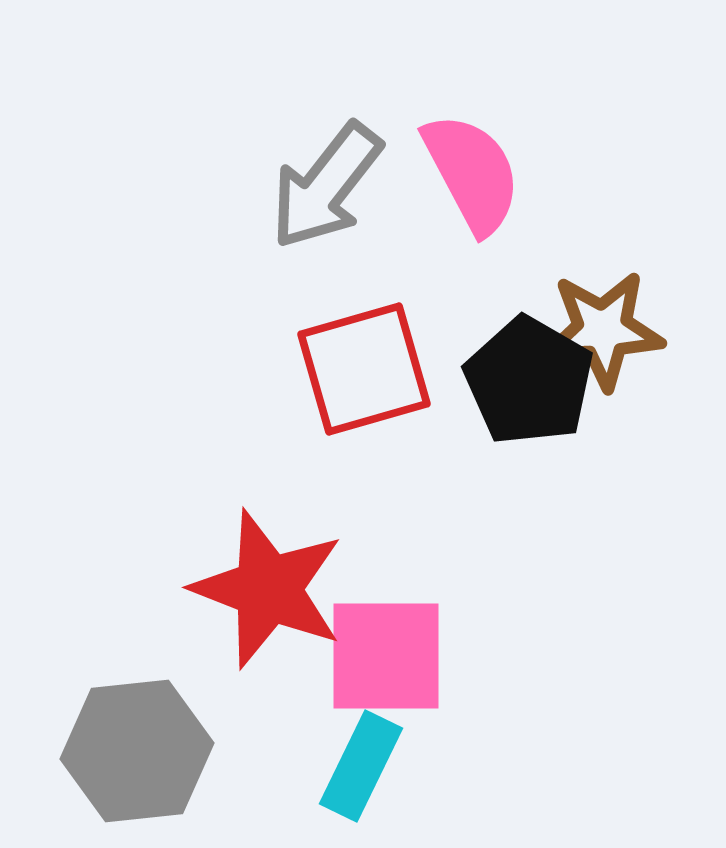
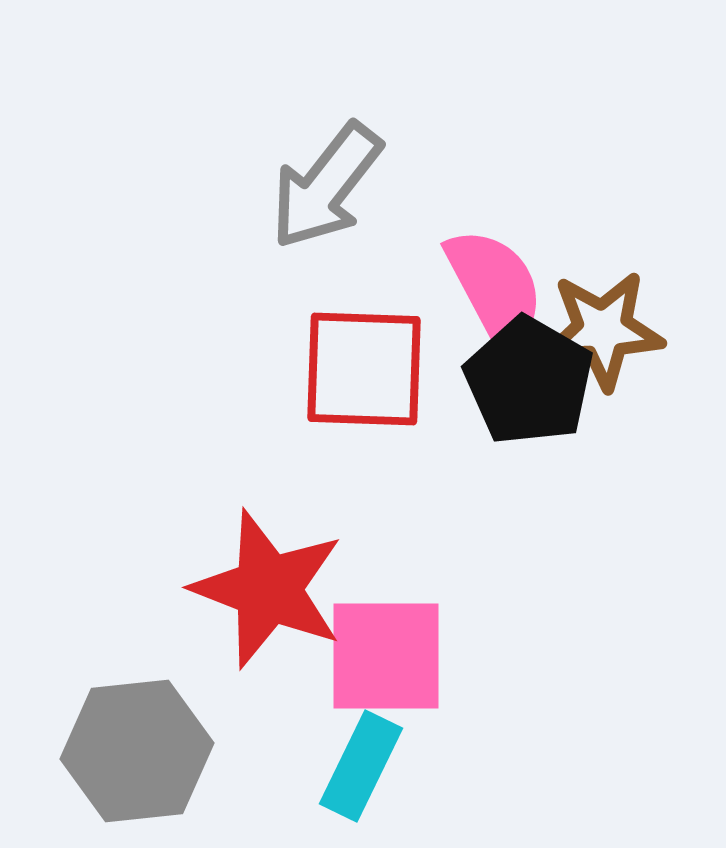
pink semicircle: moved 23 px right, 115 px down
red square: rotated 18 degrees clockwise
